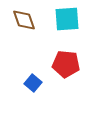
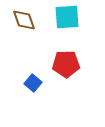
cyan square: moved 2 px up
red pentagon: rotated 8 degrees counterclockwise
